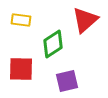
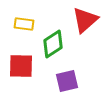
yellow rectangle: moved 3 px right, 4 px down
red square: moved 3 px up
